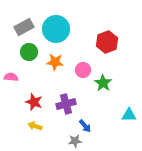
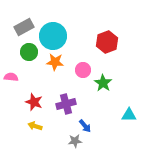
cyan circle: moved 3 px left, 7 px down
